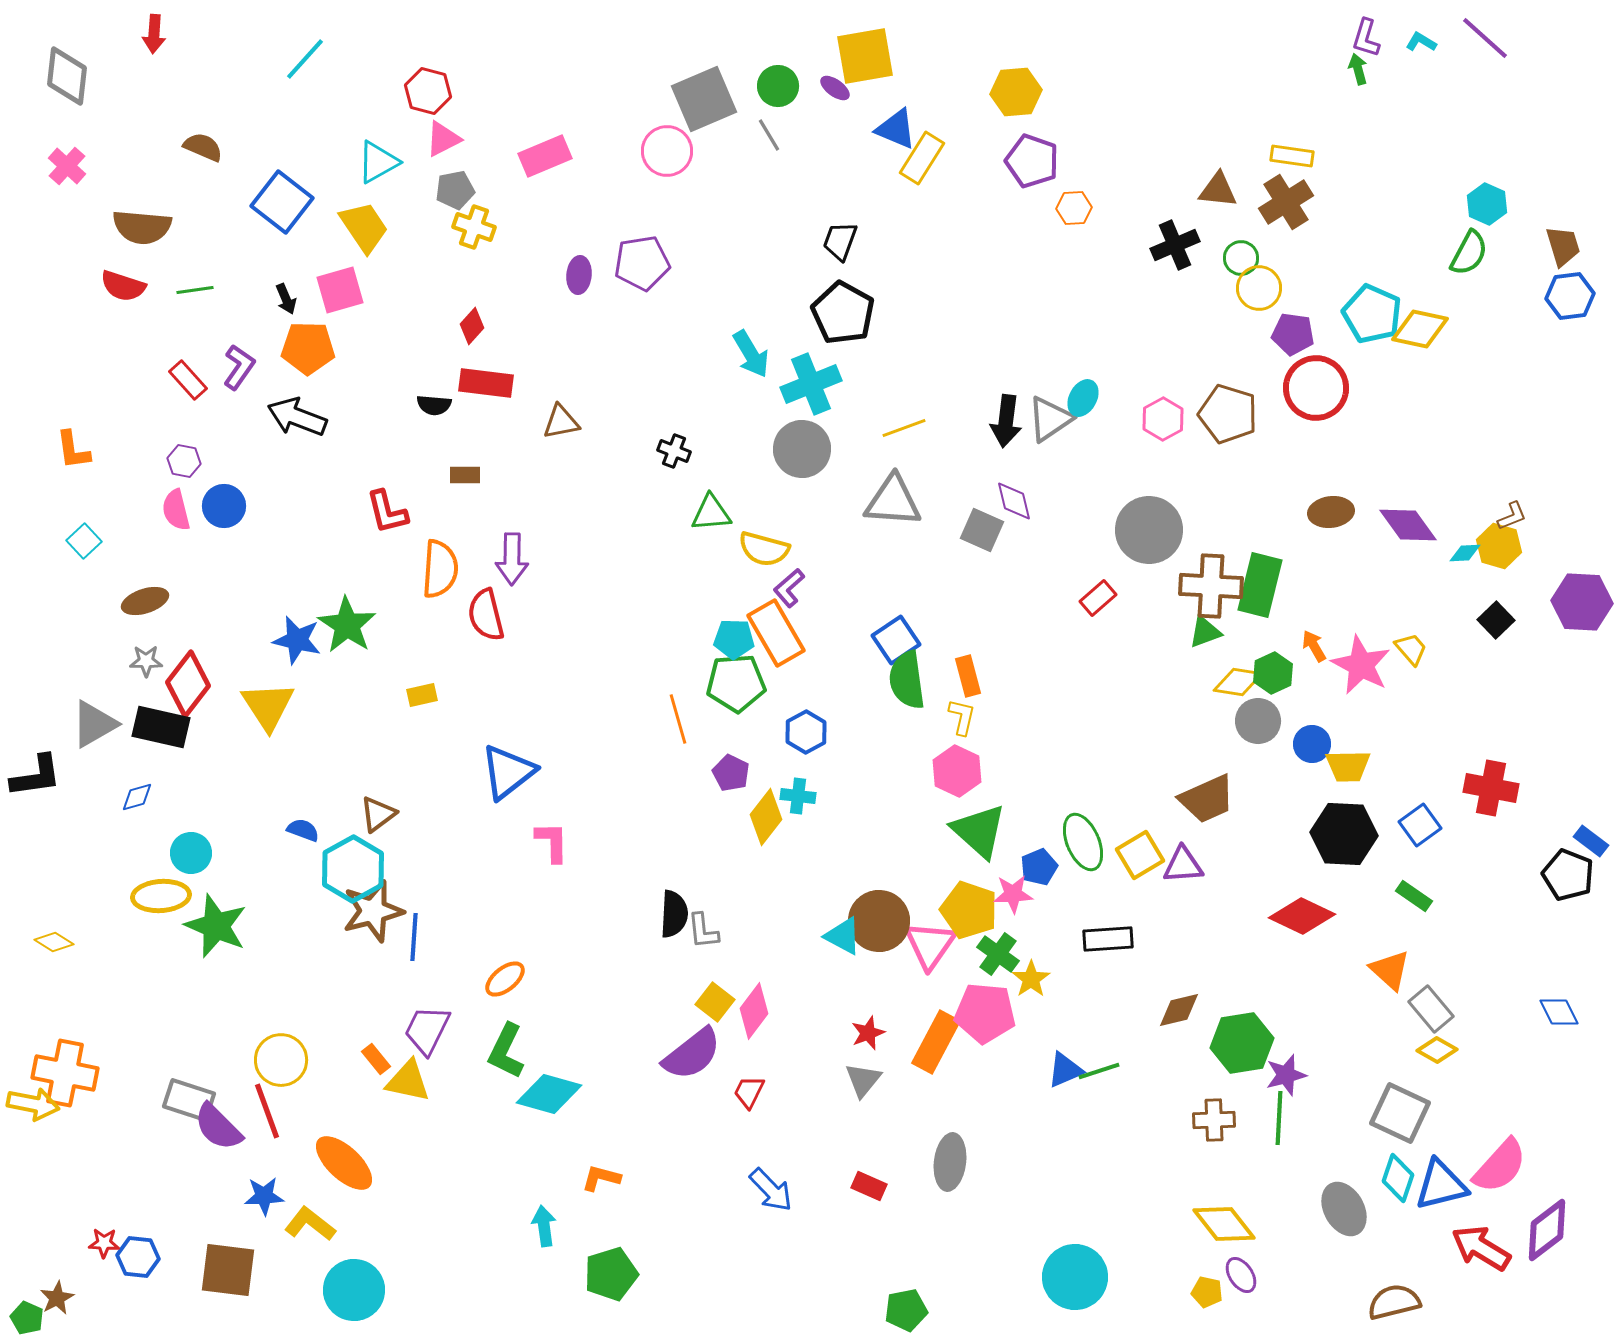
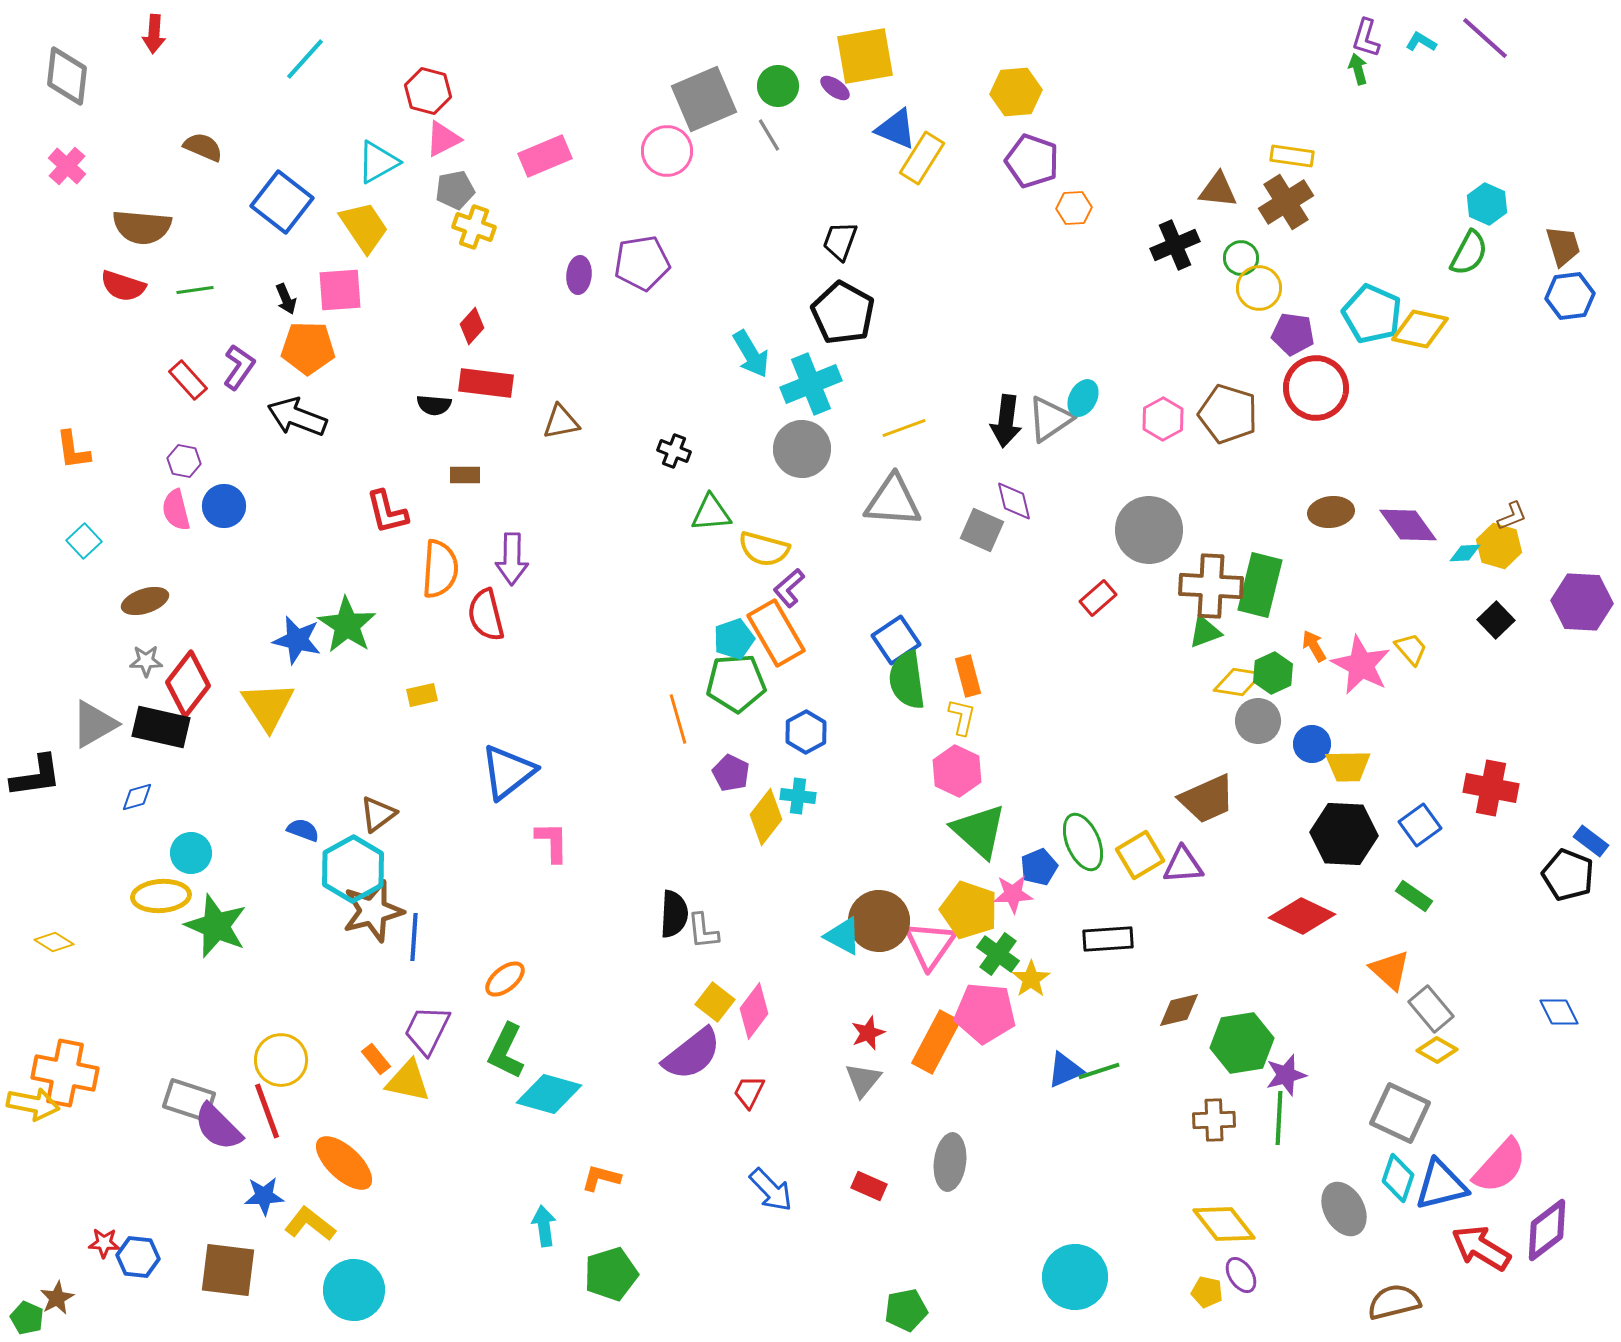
pink square at (340, 290): rotated 12 degrees clockwise
cyan pentagon at (734, 639): rotated 21 degrees counterclockwise
